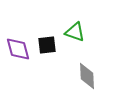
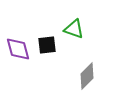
green triangle: moved 1 px left, 3 px up
gray diamond: rotated 48 degrees clockwise
